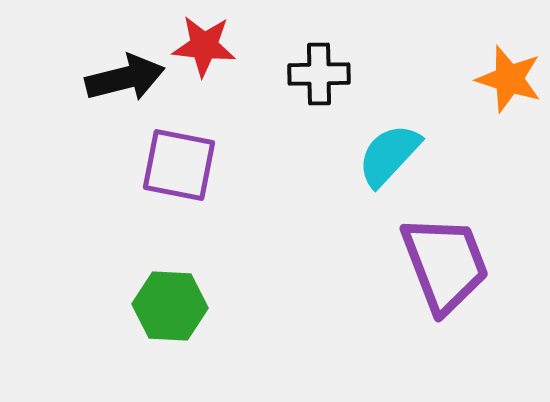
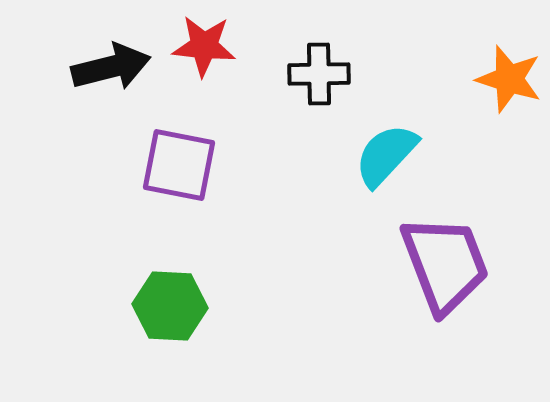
black arrow: moved 14 px left, 11 px up
cyan semicircle: moved 3 px left
